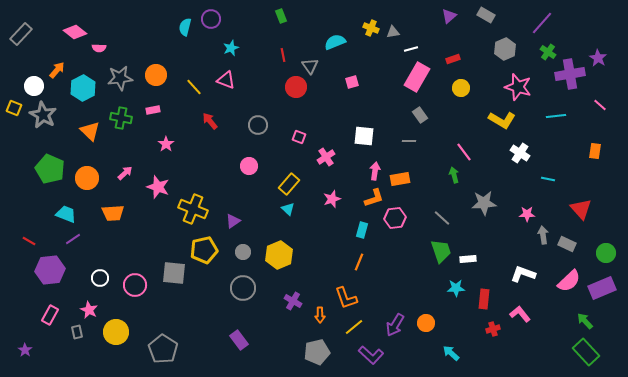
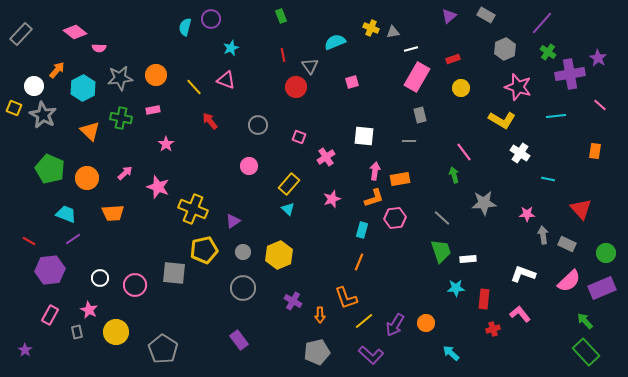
gray rectangle at (420, 115): rotated 21 degrees clockwise
yellow line at (354, 327): moved 10 px right, 6 px up
